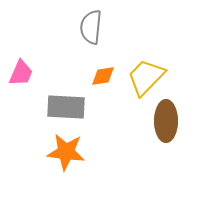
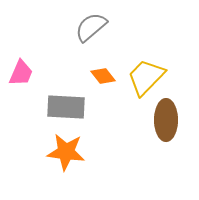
gray semicircle: rotated 44 degrees clockwise
orange diamond: rotated 60 degrees clockwise
brown ellipse: moved 1 px up
